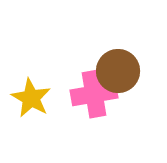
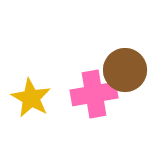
brown circle: moved 7 px right, 1 px up
